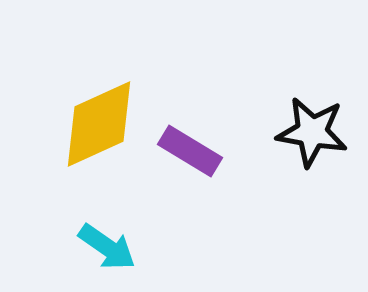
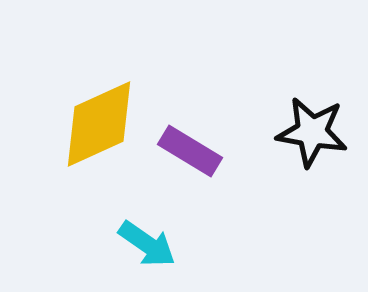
cyan arrow: moved 40 px right, 3 px up
